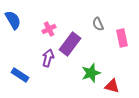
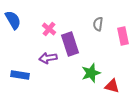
gray semicircle: rotated 32 degrees clockwise
pink cross: rotated 24 degrees counterclockwise
pink rectangle: moved 1 px right, 2 px up
purple rectangle: rotated 55 degrees counterclockwise
purple arrow: rotated 114 degrees counterclockwise
blue rectangle: rotated 24 degrees counterclockwise
